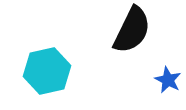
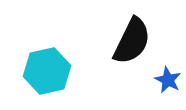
black semicircle: moved 11 px down
